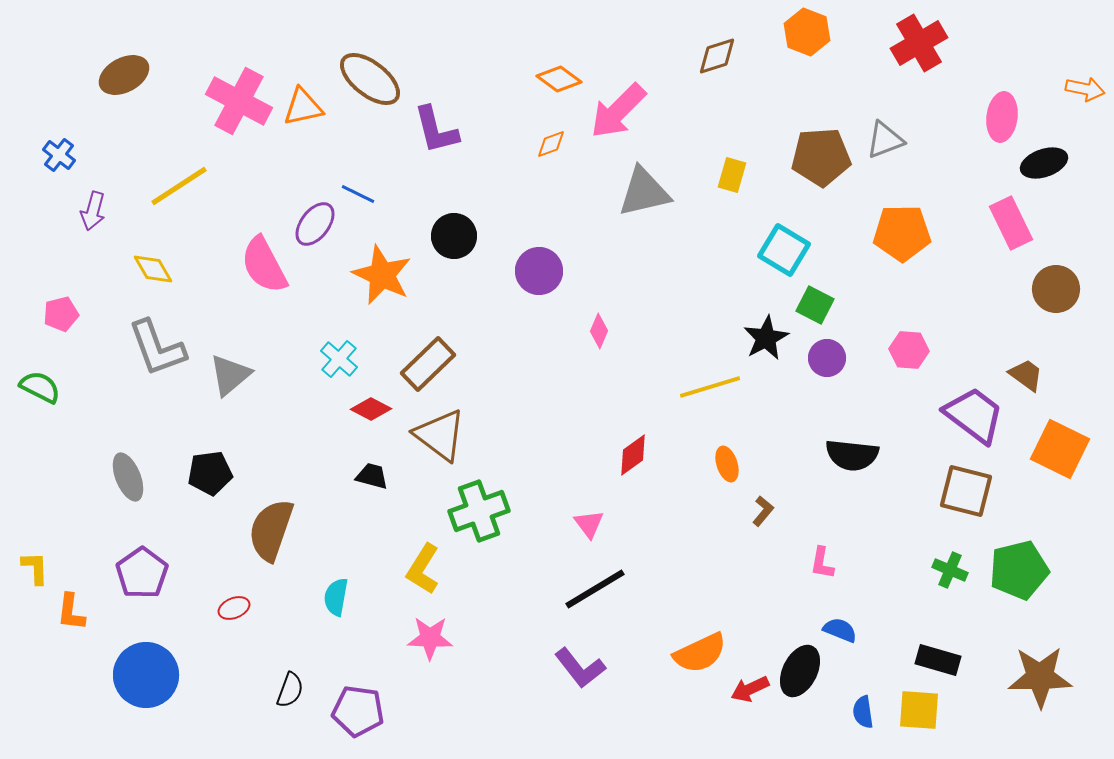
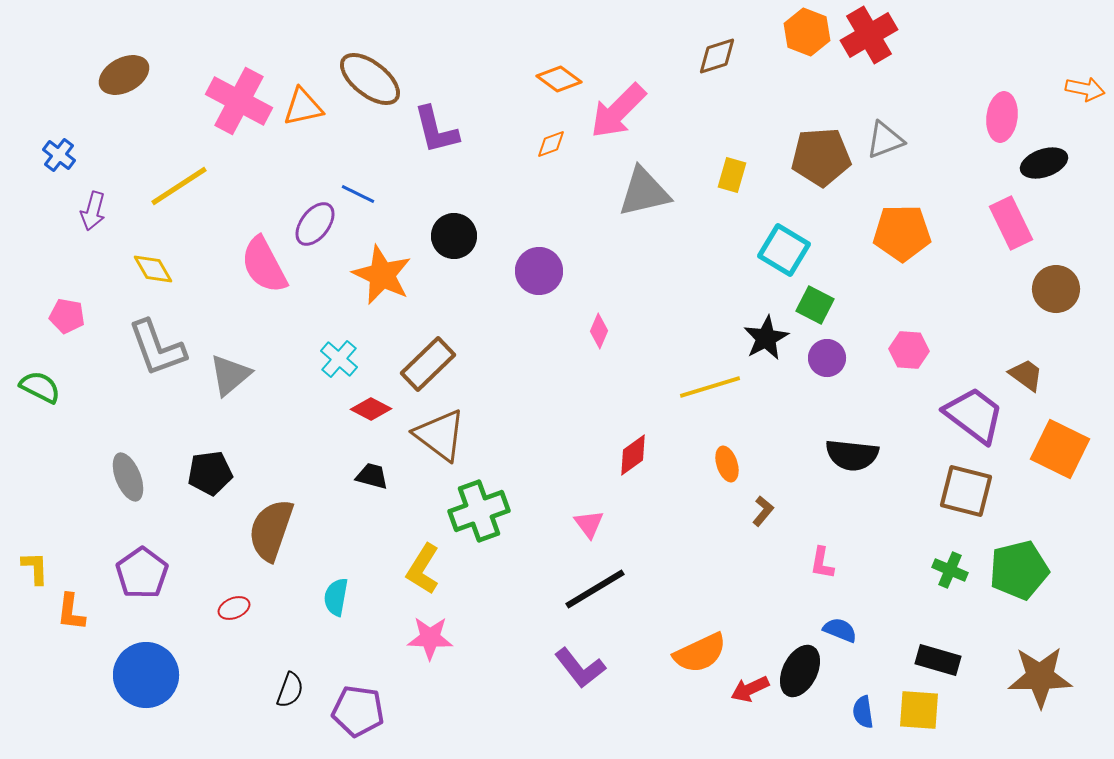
red cross at (919, 43): moved 50 px left, 8 px up
pink pentagon at (61, 314): moved 6 px right, 2 px down; rotated 24 degrees clockwise
